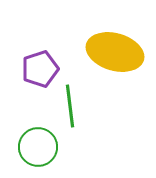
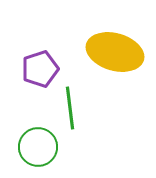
green line: moved 2 px down
